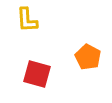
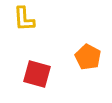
yellow L-shape: moved 3 px left, 1 px up
